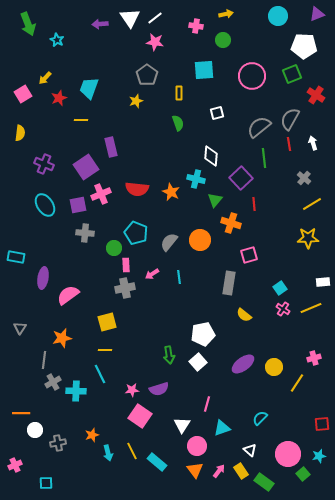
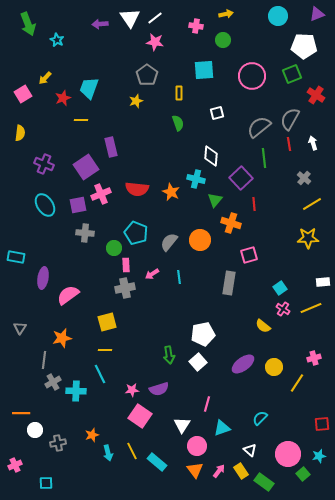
red star at (59, 98): moved 4 px right
yellow semicircle at (244, 315): moved 19 px right, 11 px down
